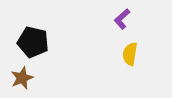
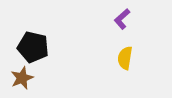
black pentagon: moved 5 px down
yellow semicircle: moved 5 px left, 4 px down
